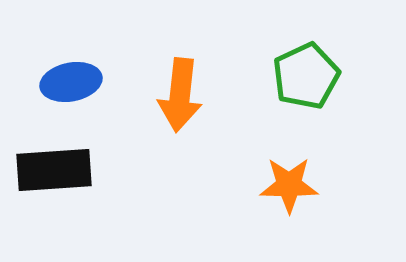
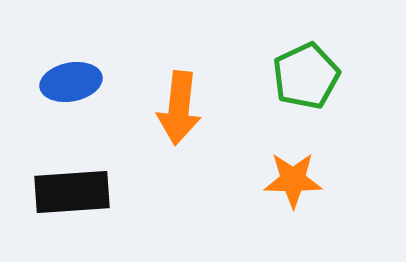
orange arrow: moved 1 px left, 13 px down
black rectangle: moved 18 px right, 22 px down
orange star: moved 4 px right, 5 px up
